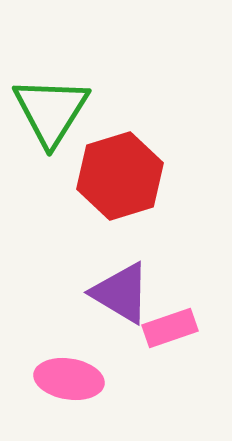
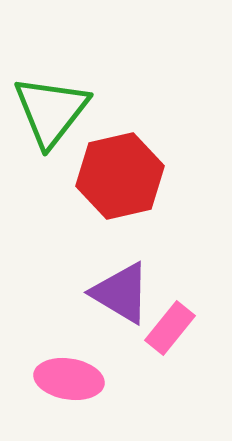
green triangle: rotated 6 degrees clockwise
red hexagon: rotated 4 degrees clockwise
pink rectangle: rotated 32 degrees counterclockwise
